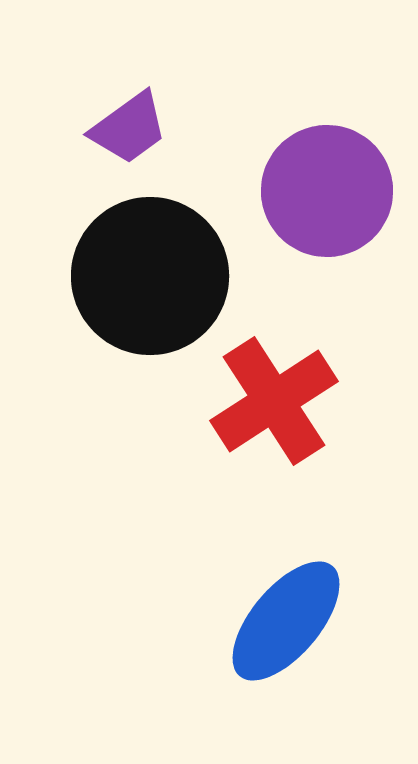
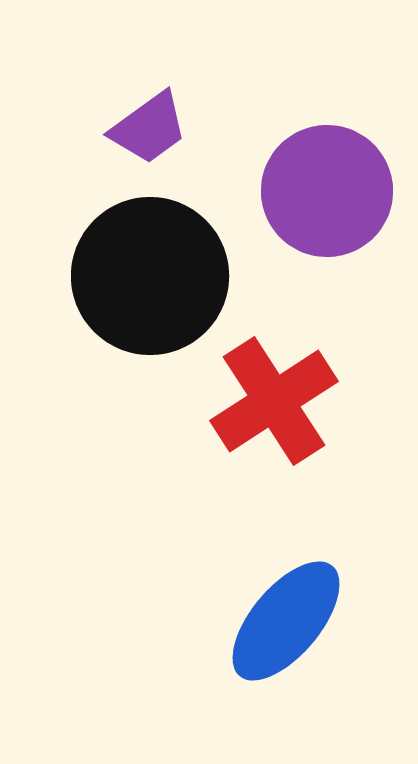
purple trapezoid: moved 20 px right
